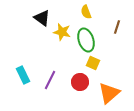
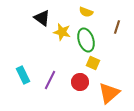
yellow semicircle: rotated 48 degrees counterclockwise
